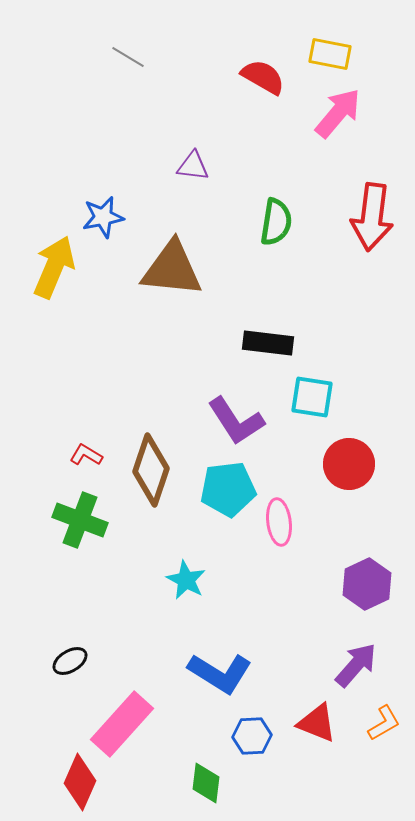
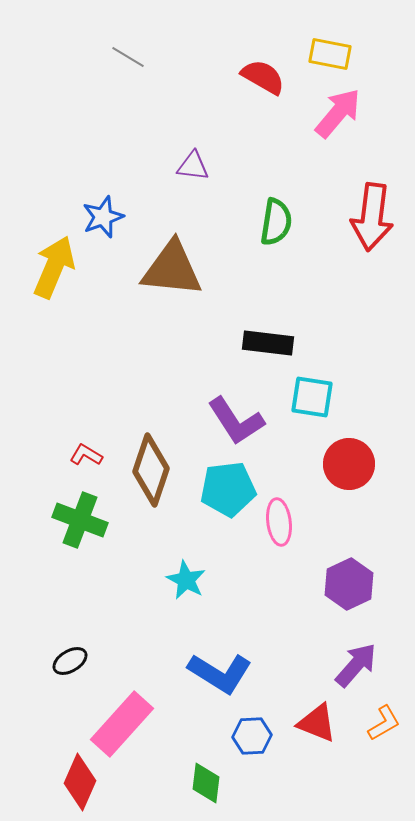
blue star: rotated 9 degrees counterclockwise
purple hexagon: moved 18 px left
